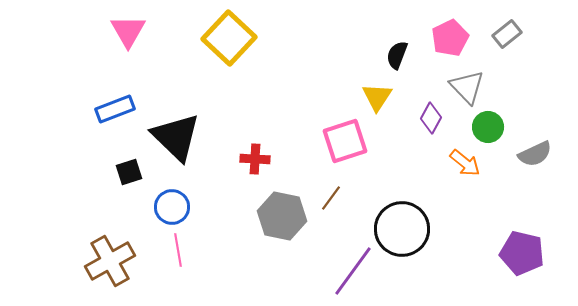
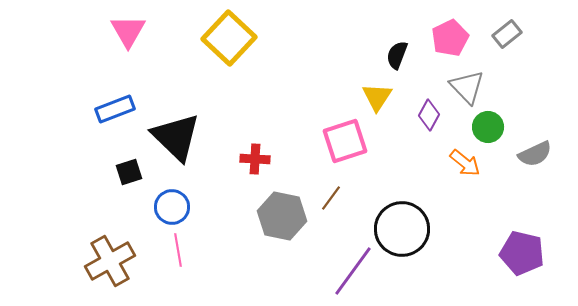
purple diamond: moved 2 px left, 3 px up
